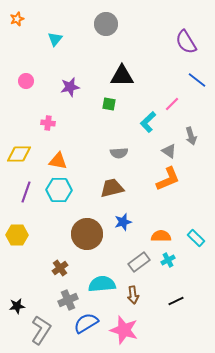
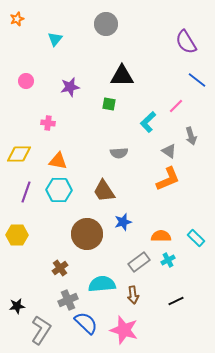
pink line: moved 4 px right, 2 px down
brown trapezoid: moved 8 px left, 3 px down; rotated 110 degrees counterclockwise
blue semicircle: rotated 75 degrees clockwise
